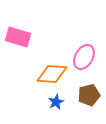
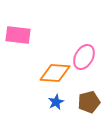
pink rectangle: moved 2 px up; rotated 10 degrees counterclockwise
orange diamond: moved 3 px right, 1 px up
brown pentagon: moved 7 px down
